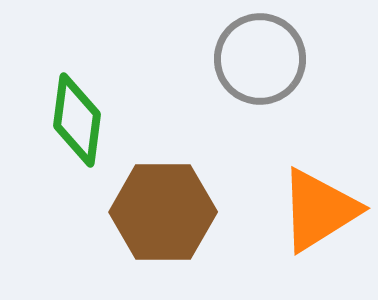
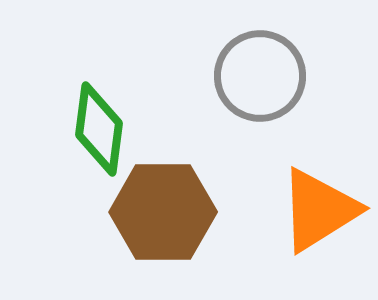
gray circle: moved 17 px down
green diamond: moved 22 px right, 9 px down
